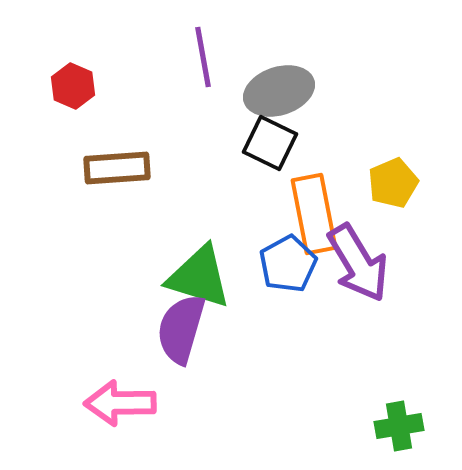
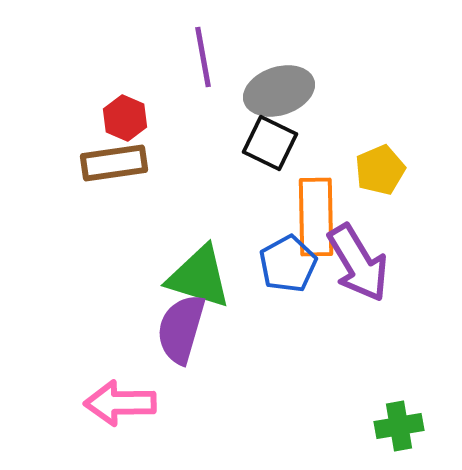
red hexagon: moved 52 px right, 32 px down
brown rectangle: moved 3 px left, 5 px up; rotated 4 degrees counterclockwise
yellow pentagon: moved 13 px left, 13 px up
orange rectangle: moved 2 px right, 3 px down; rotated 10 degrees clockwise
